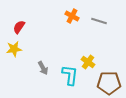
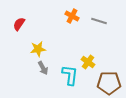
red semicircle: moved 3 px up
yellow star: moved 24 px right
